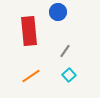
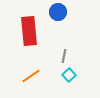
gray line: moved 1 px left, 5 px down; rotated 24 degrees counterclockwise
